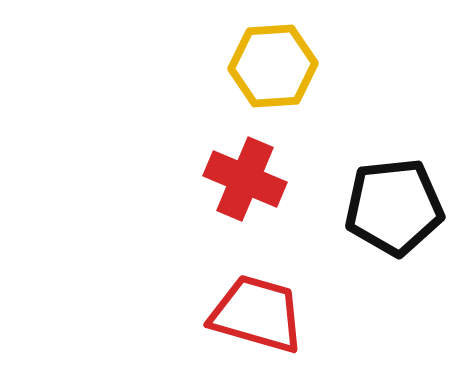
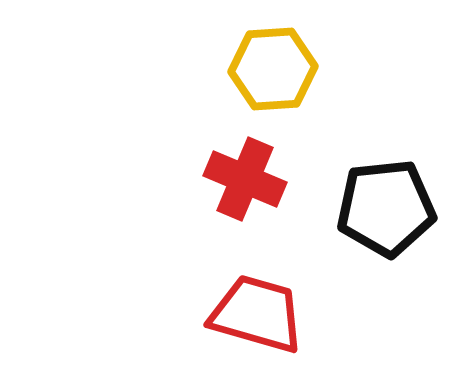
yellow hexagon: moved 3 px down
black pentagon: moved 8 px left, 1 px down
